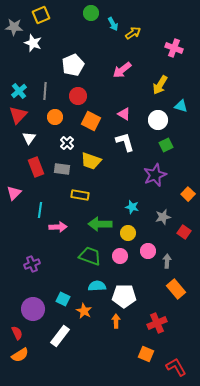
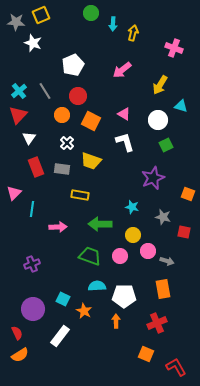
cyan arrow at (113, 24): rotated 32 degrees clockwise
gray star at (14, 27): moved 2 px right, 5 px up
yellow arrow at (133, 33): rotated 42 degrees counterclockwise
gray line at (45, 91): rotated 36 degrees counterclockwise
orange circle at (55, 117): moved 7 px right, 2 px up
purple star at (155, 175): moved 2 px left, 3 px down
orange square at (188, 194): rotated 24 degrees counterclockwise
cyan line at (40, 210): moved 8 px left, 1 px up
gray star at (163, 217): rotated 28 degrees clockwise
red square at (184, 232): rotated 24 degrees counterclockwise
yellow circle at (128, 233): moved 5 px right, 2 px down
gray arrow at (167, 261): rotated 104 degrees clockwise
orange rectangle at (176, 289): moved 13 px left; rotated 30 degrees clockwise
